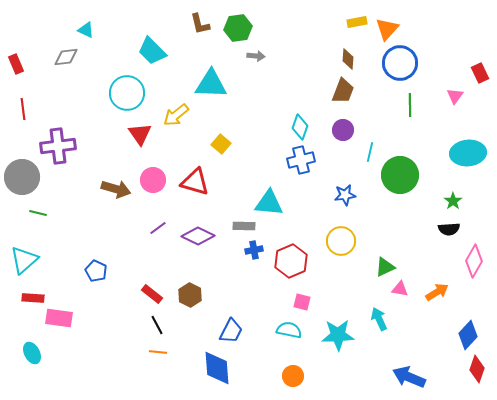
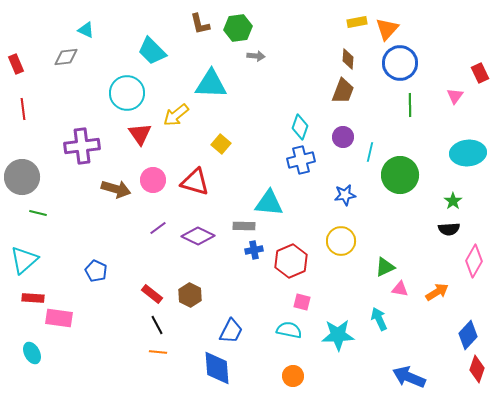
purple circle at (343, 130): moved 7 px down
purple cross at (58, 146): moved 24 px right
